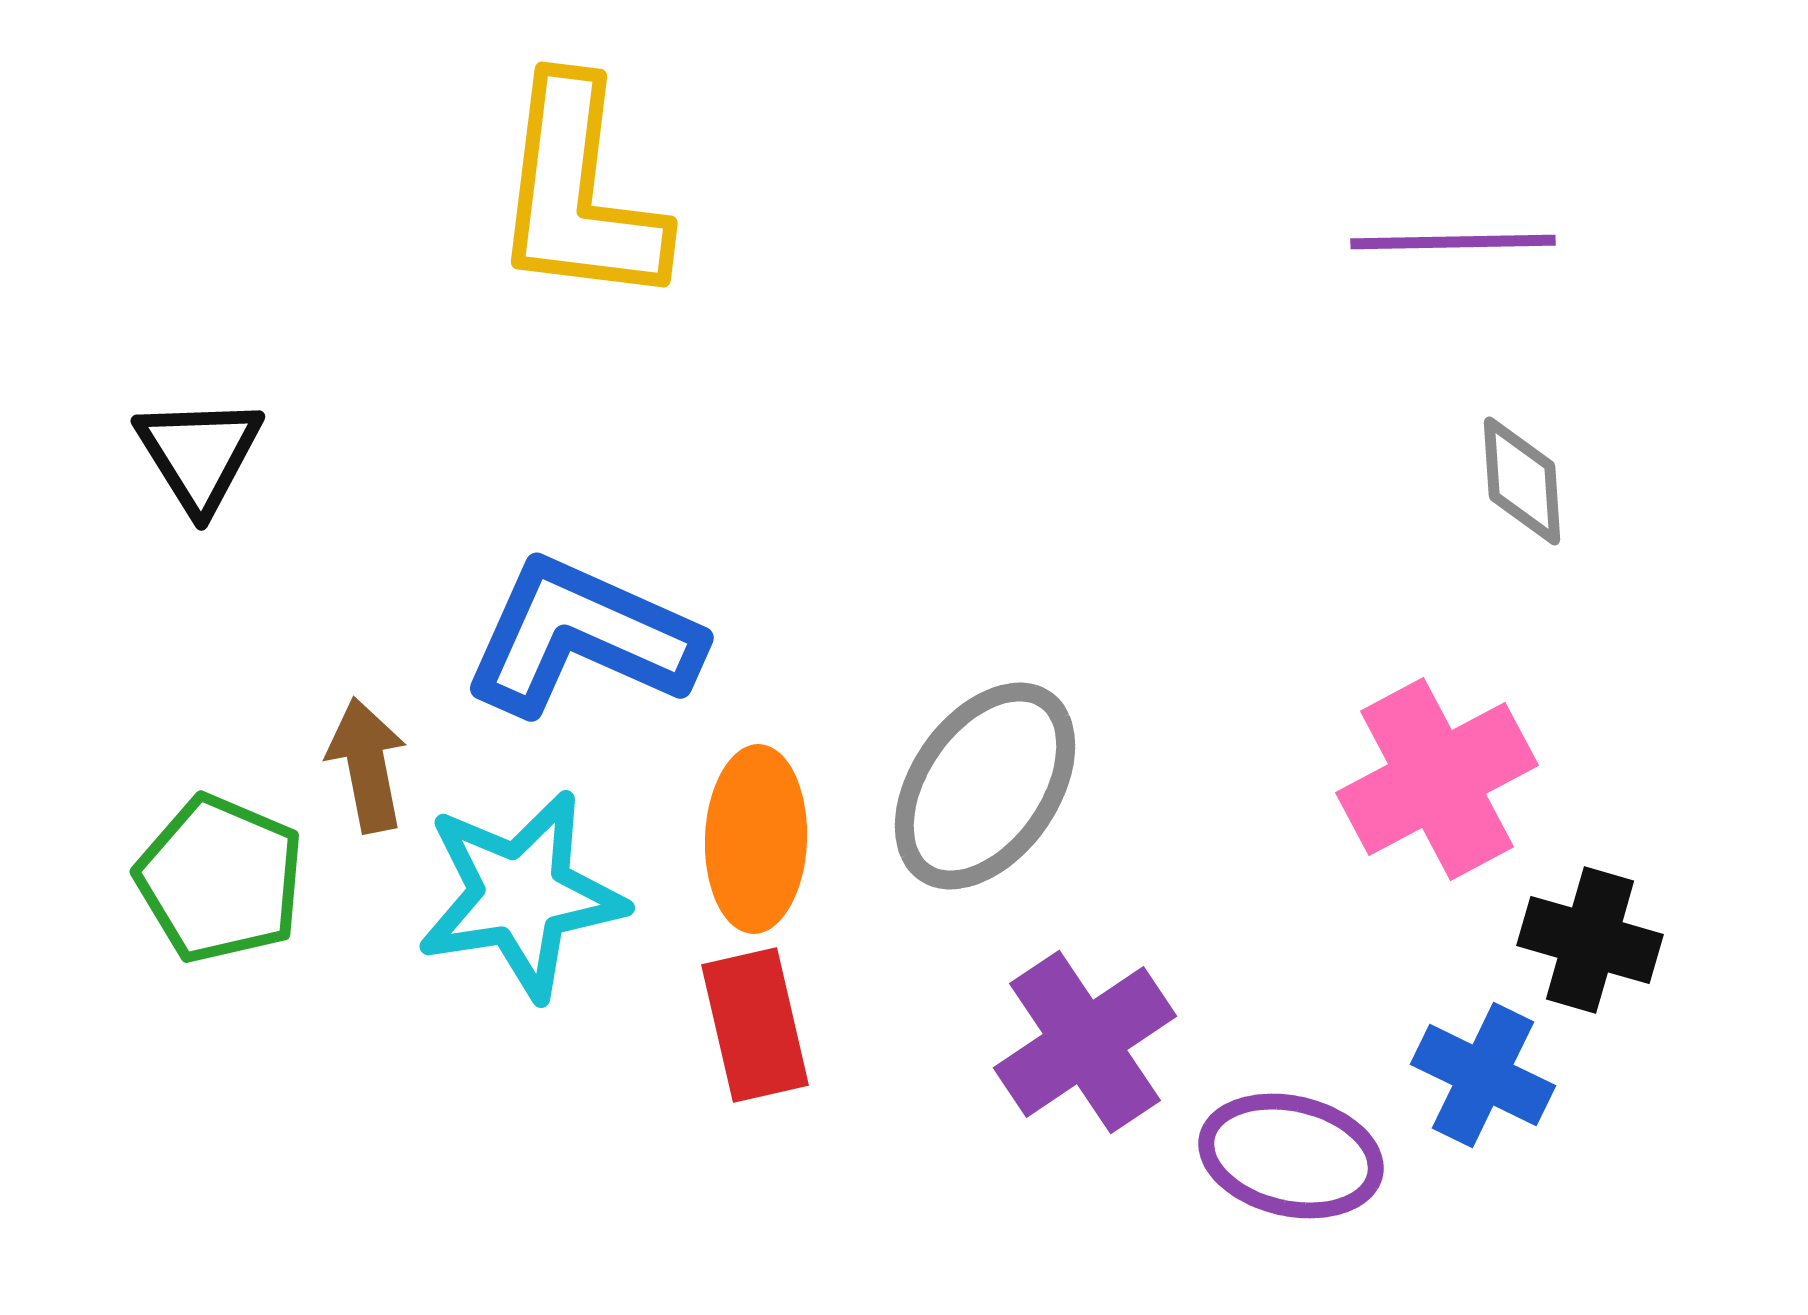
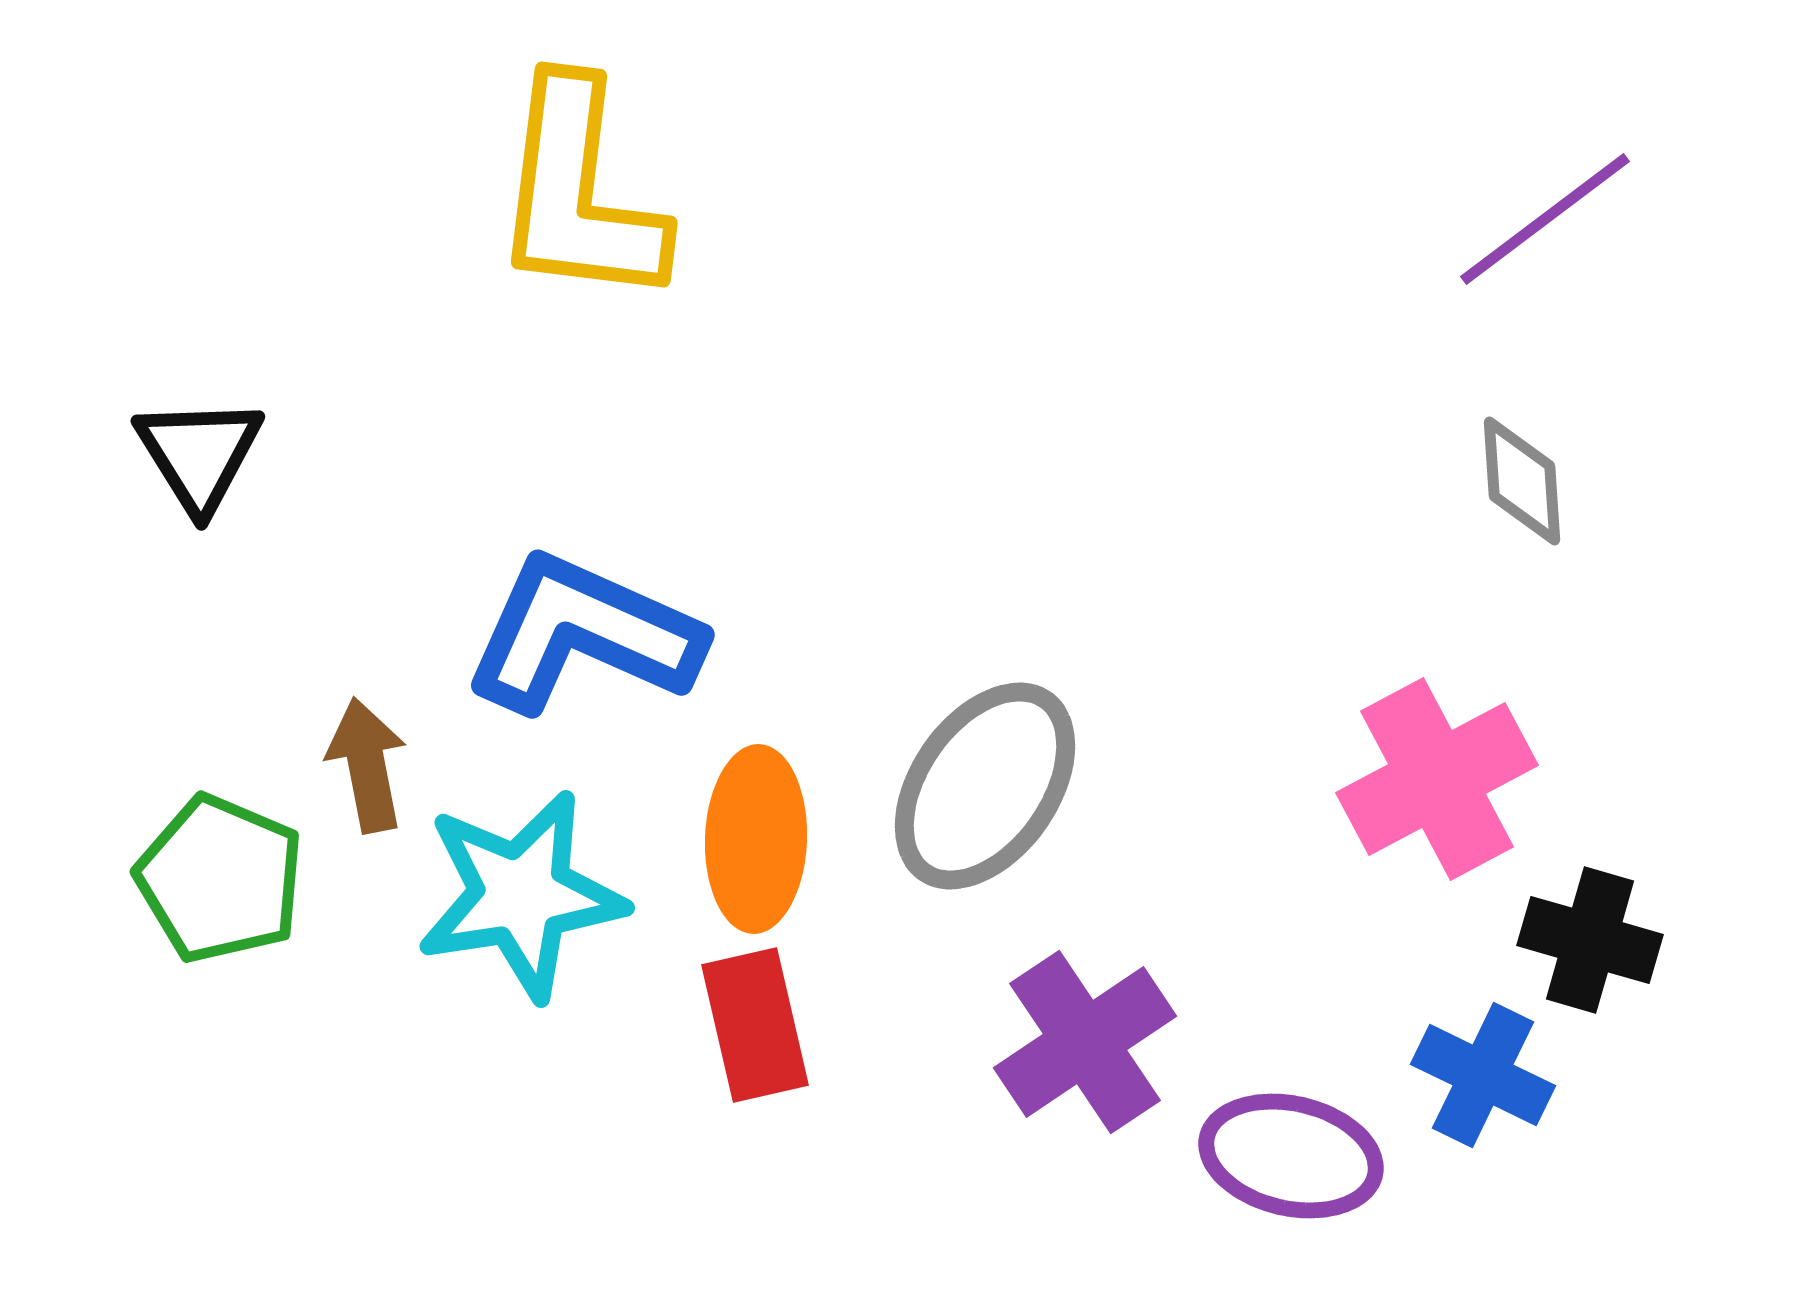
purple line: moved 92 px right, 23 px up; rotated 36 degrees counterclockwise
blue L-shape: moved 1 px right, 3 px up
